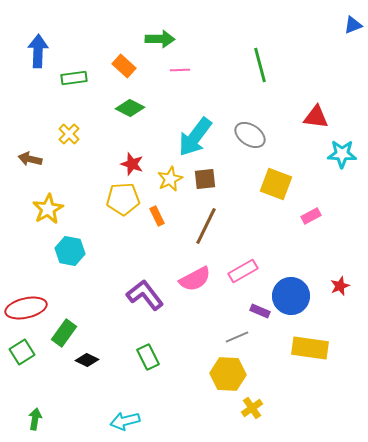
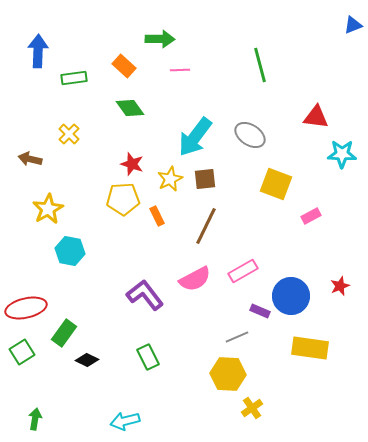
green diamond at (130, 108): rotated 28 degrees clockwise
